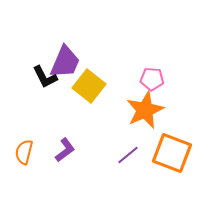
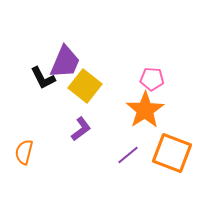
black L-shape: moved 2 px left, 1 px down
yellow square: moved 4 px left
orange star: rotated 9 degrees counterclockwise
purple L-shape: moved 16 px right, 21 px up
